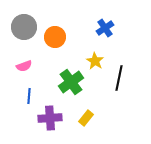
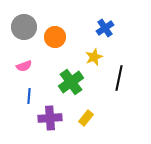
yellow star: moved 1 px left, 4 px up; rotated 18 degrees clockwise
